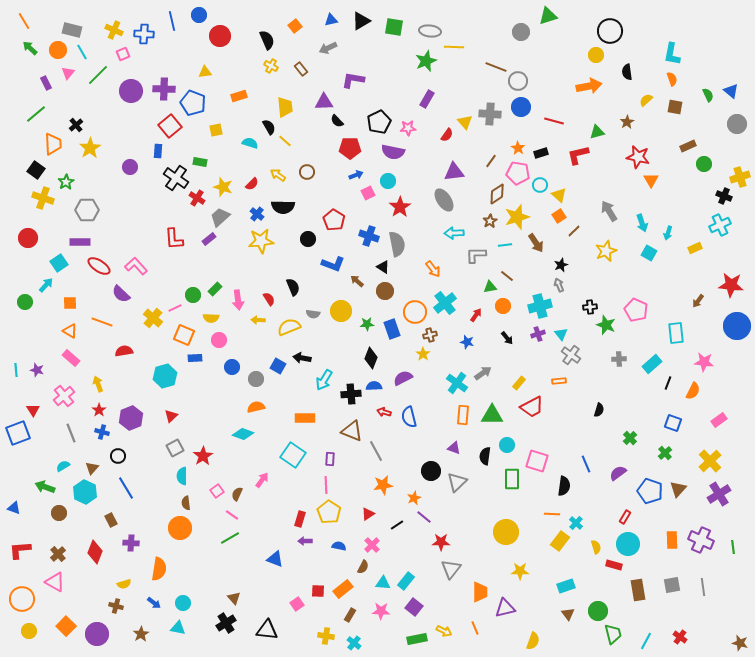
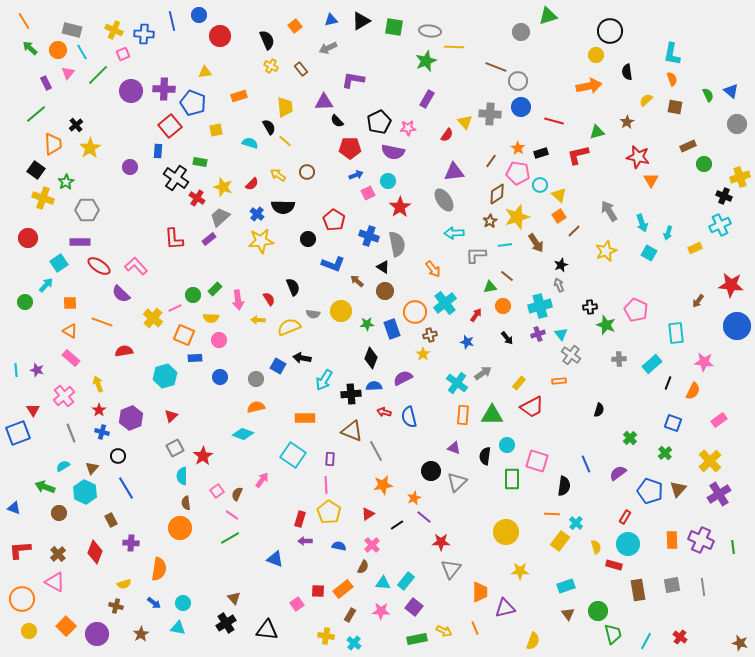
blue circle at (232, 367): moved 12 px left, 10 px down
